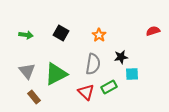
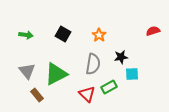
black square: moved 2 px right, 1 px down
red triangle: moved 1 px right, 2 px down
brown rectangle: moved 3 px right, 2 px up
